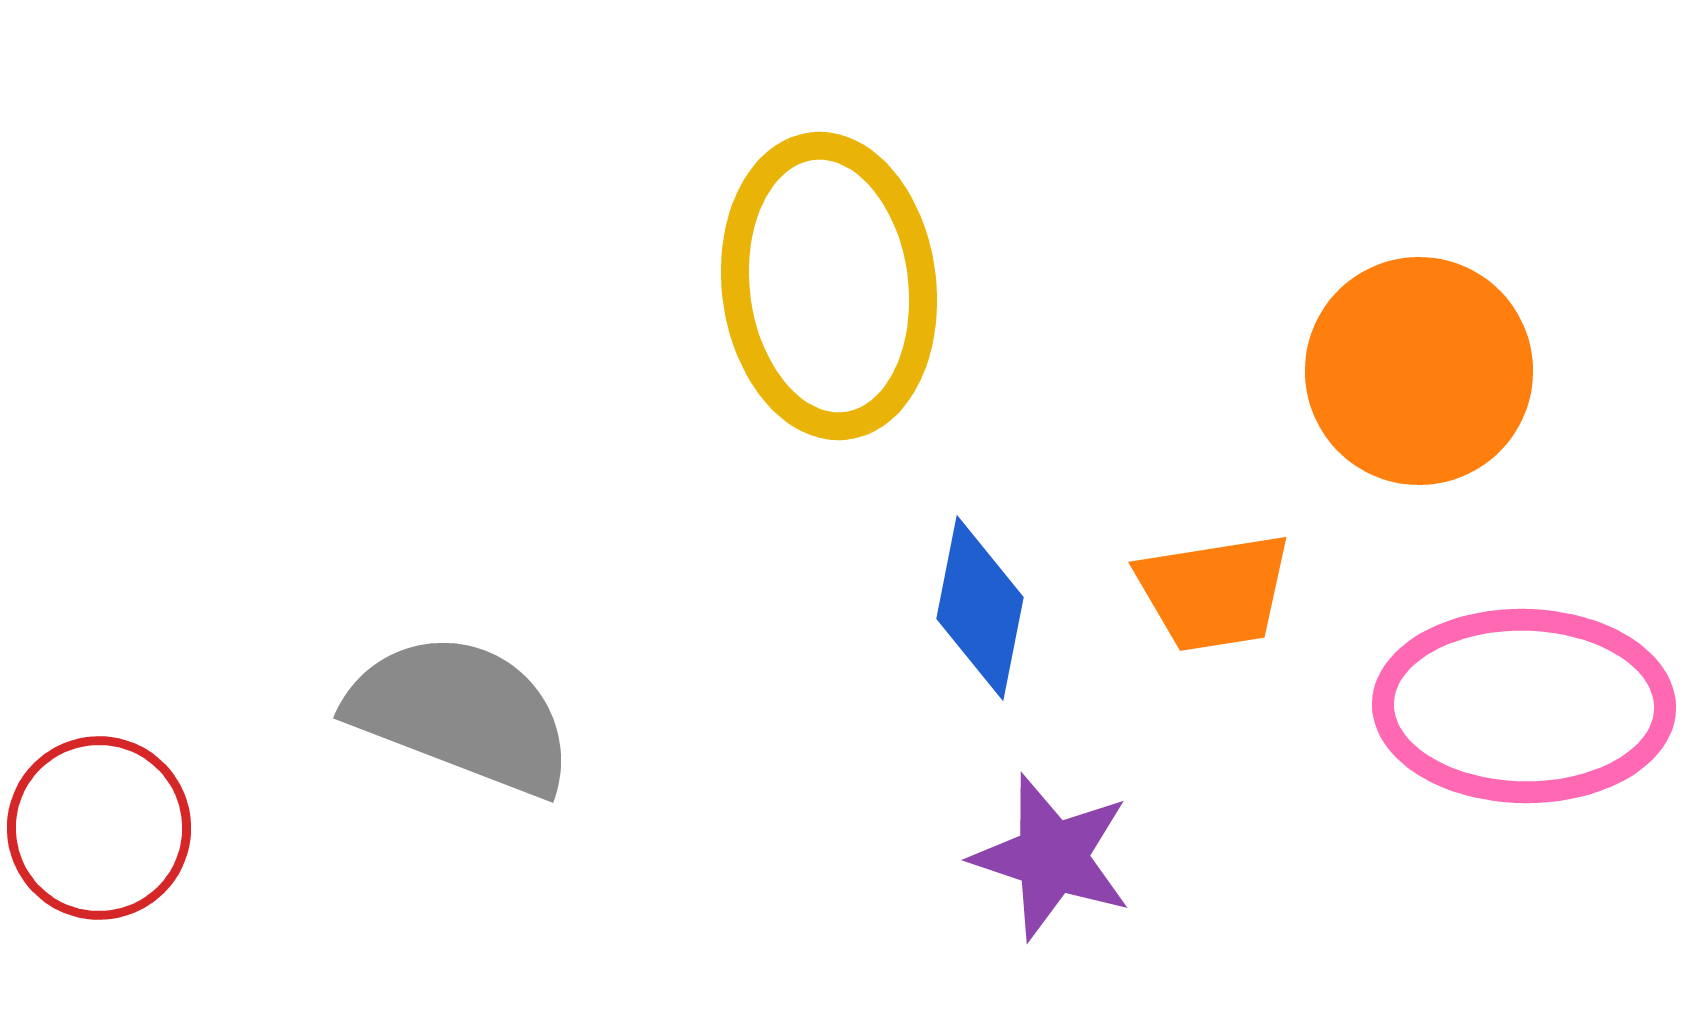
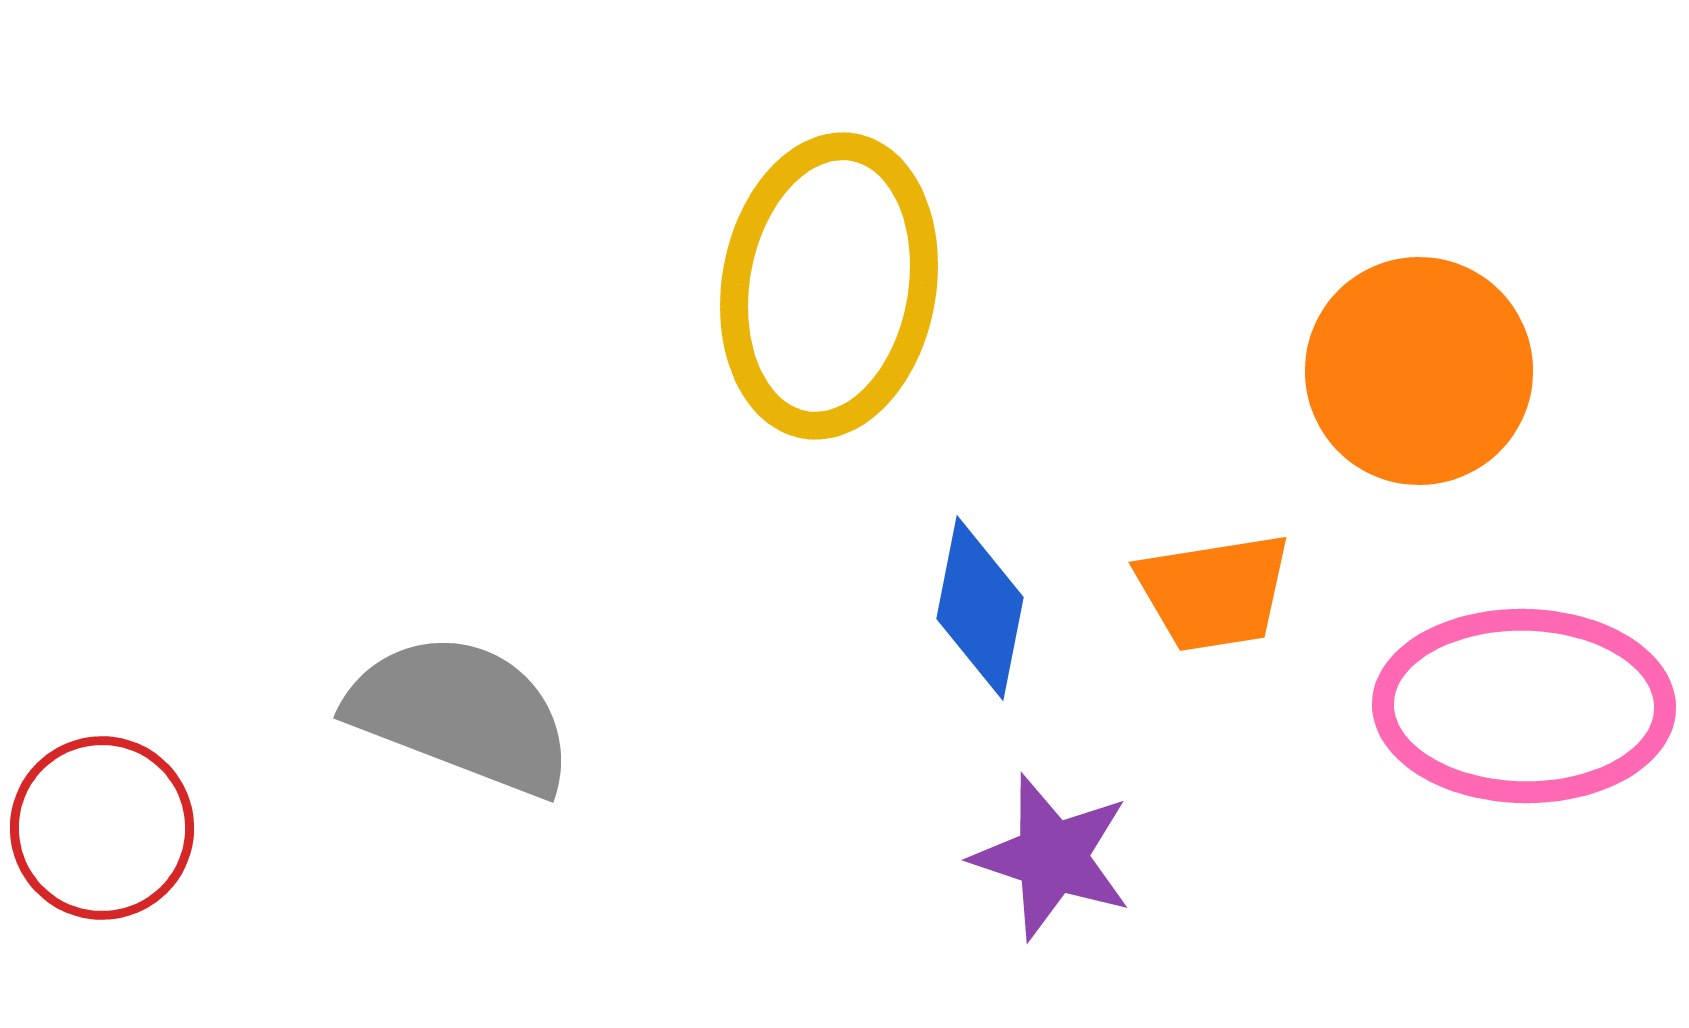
yellow ellipse: rotated 17 degrees clockwise
red circle: moved 3 px right
